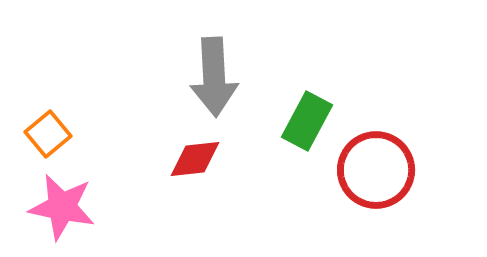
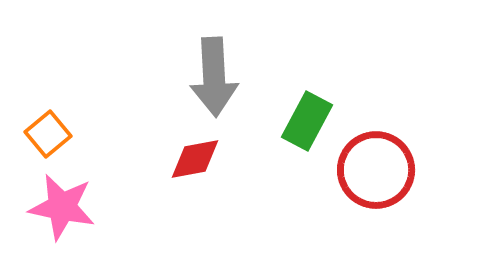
red diamond: rotated 4 degrees counterclockwise
